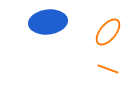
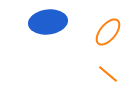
orange line: moved 5 px down; rotated 20 degrees clockwise
